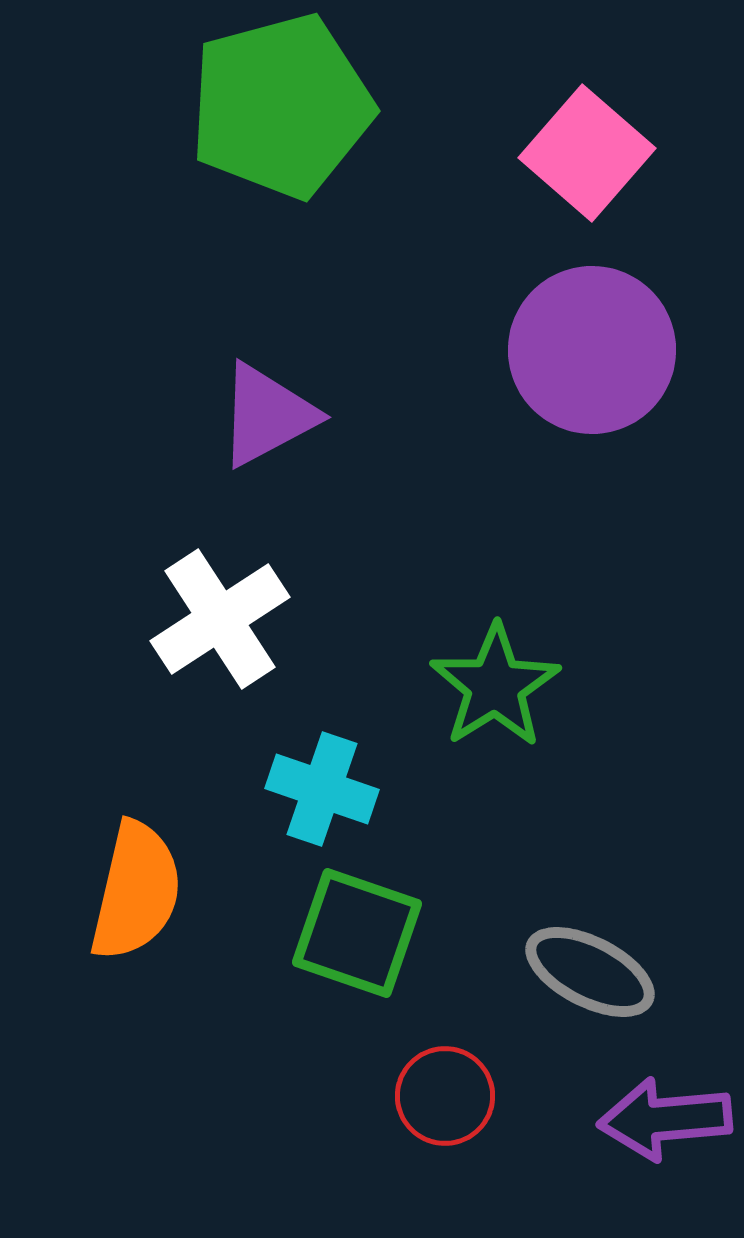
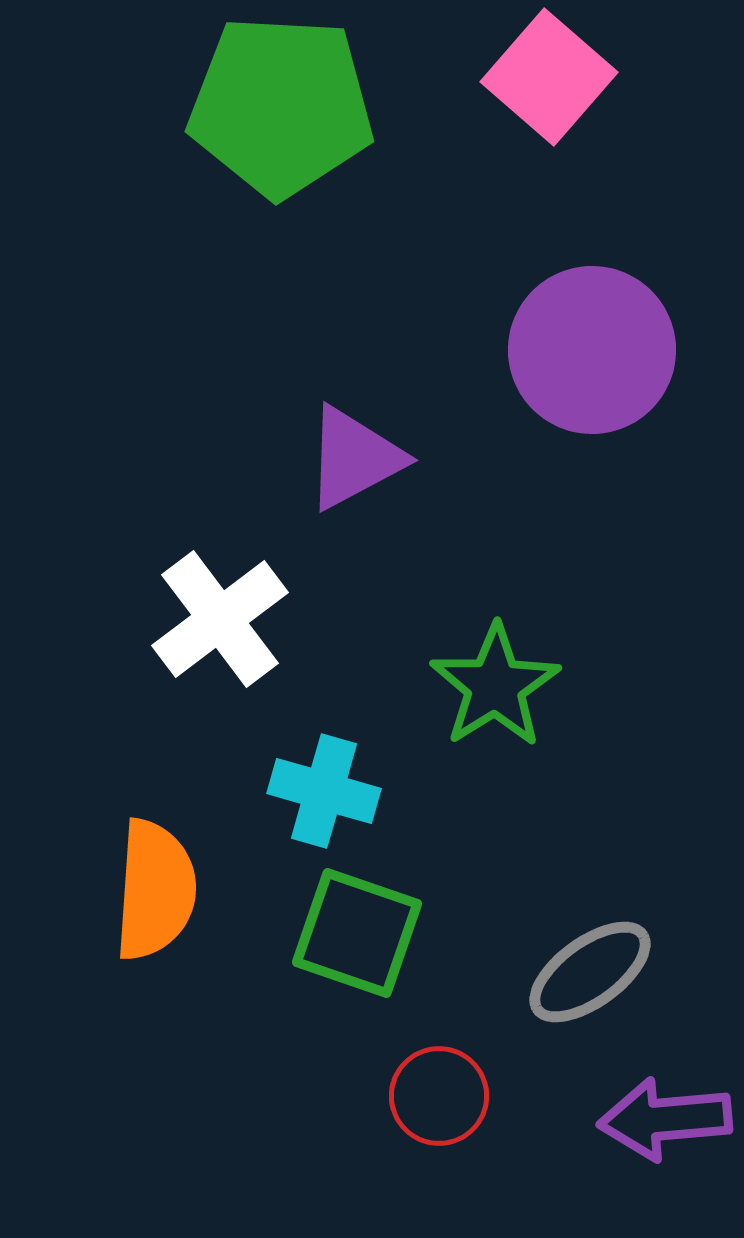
green pentagon: rotated 18 degrees clockwise
pink square: moved 38 px left, 76 px up
purple triangle: moved 87 px right, 43 px down
white cross: rotated 4 degrees counterclockwise
cyan cross: moved 2 px right, 2 px down; rotated 3 degrees counterclockwise
orange semicircle: moved 19 px right, 1 px up; rotated 9 degrees counterclockwise
gray ellipse: rotated 63 degrees counterclockwise
red circle: moved 6 px left
